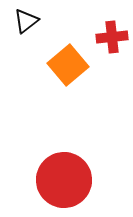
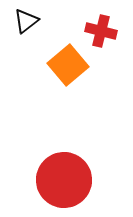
red cross: moved 11 px left, 6 px up; rotated 20 degrees clockwise
